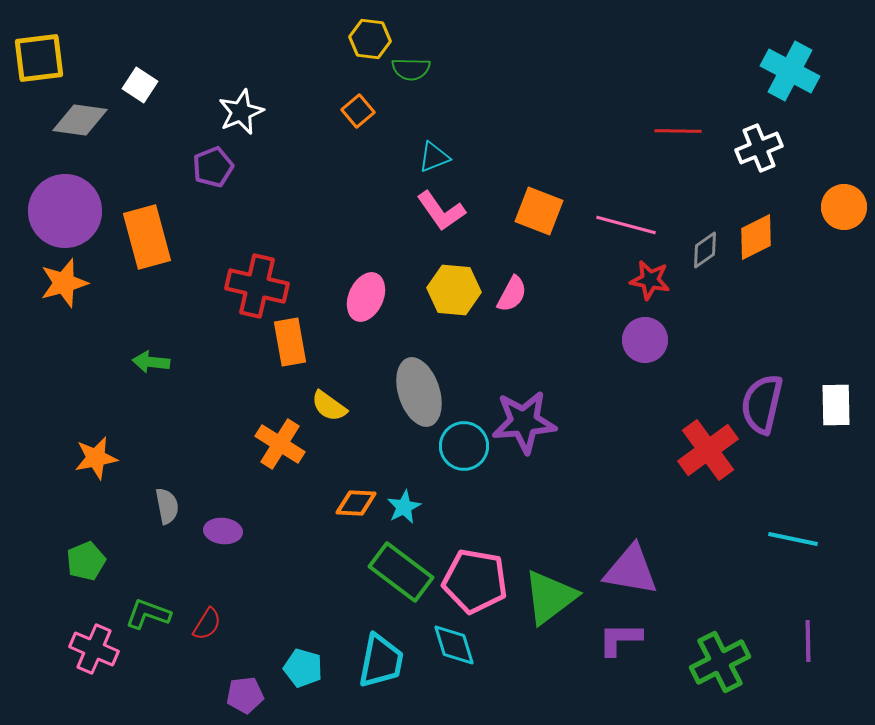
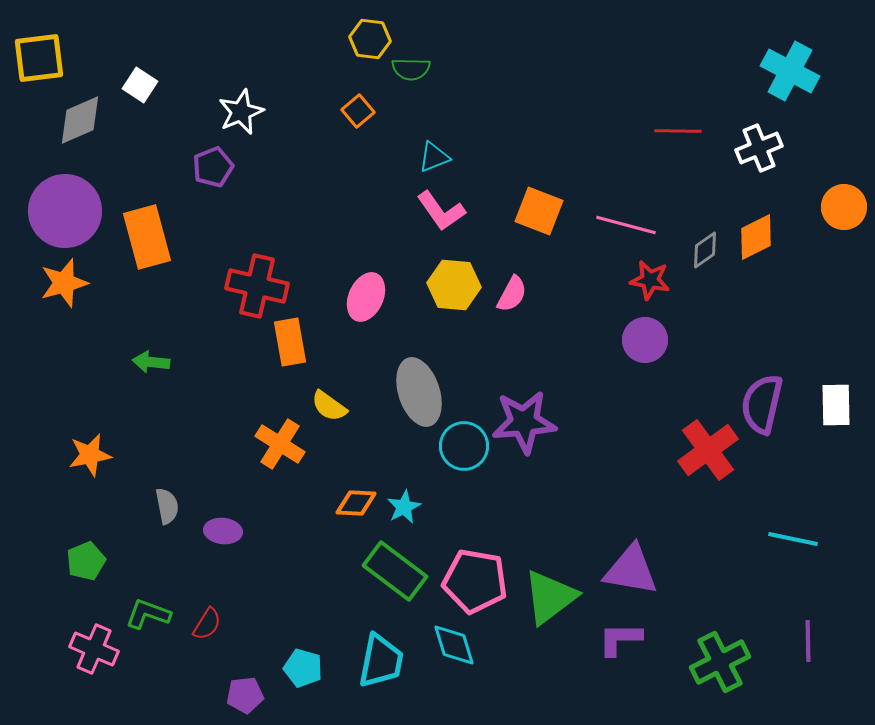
gray diamond at (80, 120): rotated 32 degrees counterclockwise
yellow hexagon at (454, 290): moved 5 px up
orange star at (96, 458): moved 6 px left, 3 px up
green rectangle at (401, 572): moved 6 px left, 1 px up
